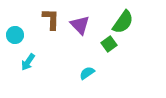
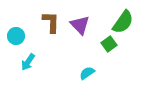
brown L-shape: moved 3 px down
cyan circle: moved 1 px right, 1 px down
